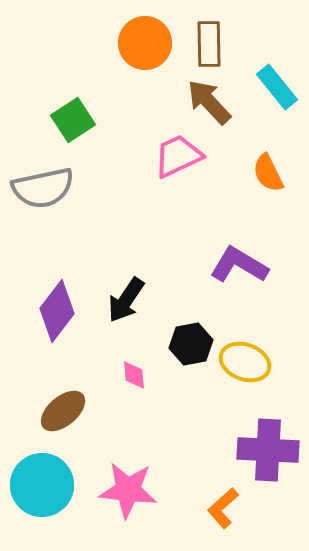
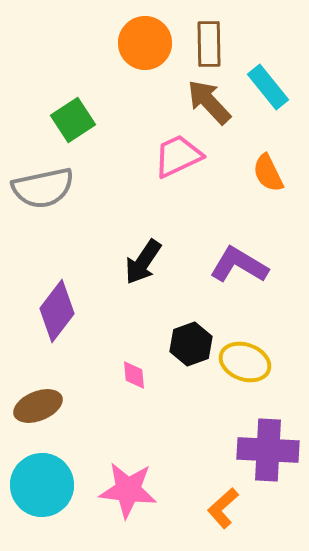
cyan rectangle: moved 9 px left
black arrow: moved 17 px right, 38 px up
black hexagon: rotated 9 degrees counterclockwise
brown ellipse: moved 25 px left, 5 px up; rotated 18 degrees clockwise
